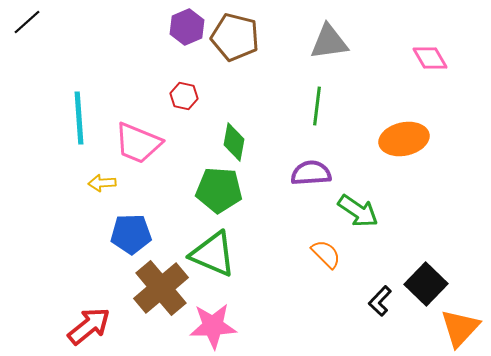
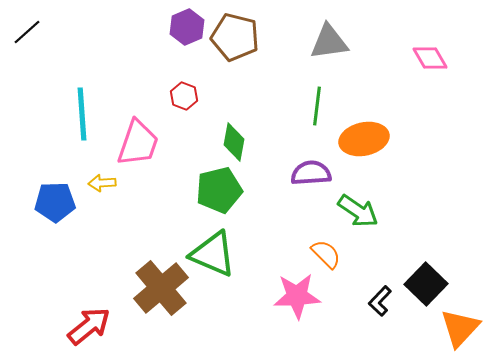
black line: moved 10 px down
red hexagon: rotated 8 degrees clockwise
cyan line: moved 3 px right, 4 px up
orange ellipse: moved 40 px left
pink trapezoid: rotated 93 degrees counterclockwise
green pentagon: rotated 18 degrees counterclockwise
blue pentagon: moved 76 px left, 32 px up
pink star: moved 84 px right, 30 px up
